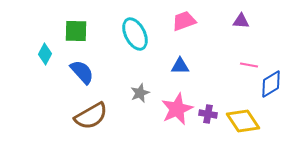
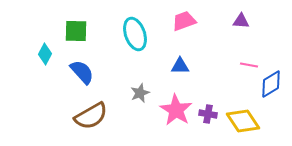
cyan ellipse: rotated 8 degrees clockwise
pink star: moved 1 px left, 1 px down; rotated 16 degrees counterclockwise
